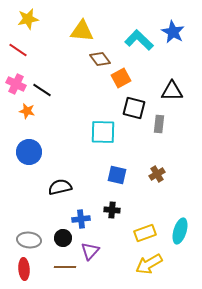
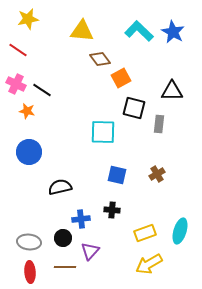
cyan L-shape: moved 9 px up
gray ellipse: moved 2 px down
red ellipse: moved 6 px right, 3 px down
